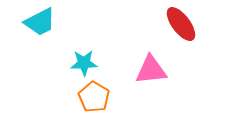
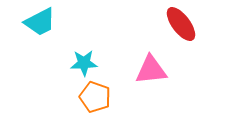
orange pentagon: moved 1 px right; rotated 12 degrees counterclockwise
